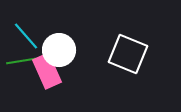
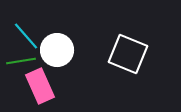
white circle: moved 2 px left
pink rectangle: moved 7 px left, 15 px down
